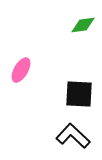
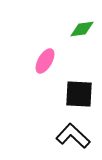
green diamond: moved 1 px left, 4 px down
pink ellipse: moved 24 px right, 9 px up
